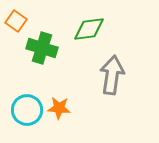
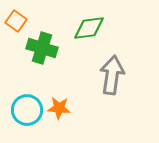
green diamond: moved 1 px up
